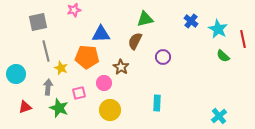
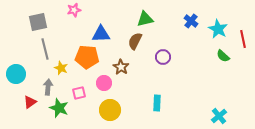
gray line: moved 1 px left, 2 px up
red triangle: moved 5 px right, 5 px up; rotated 16 degrees counterclockwise
